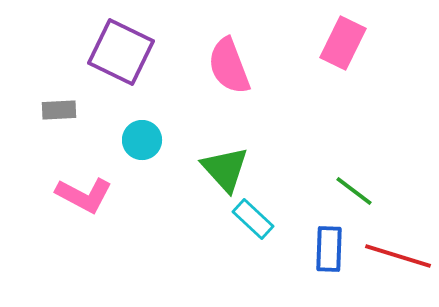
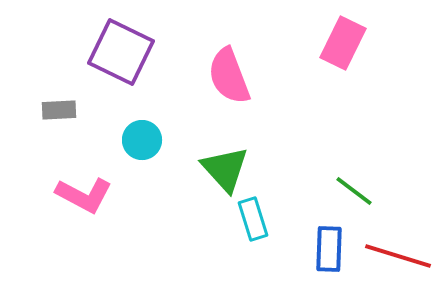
pink semicircle: moved 10 px down
cyan rectangle: rotated 30 degrees clockwise
